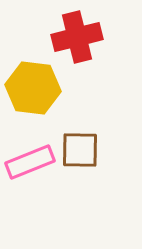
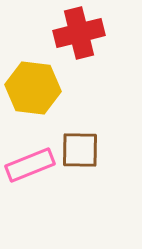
red cross: moved 2 px right, 4 px up
pink rectangle: moved 3 px down
